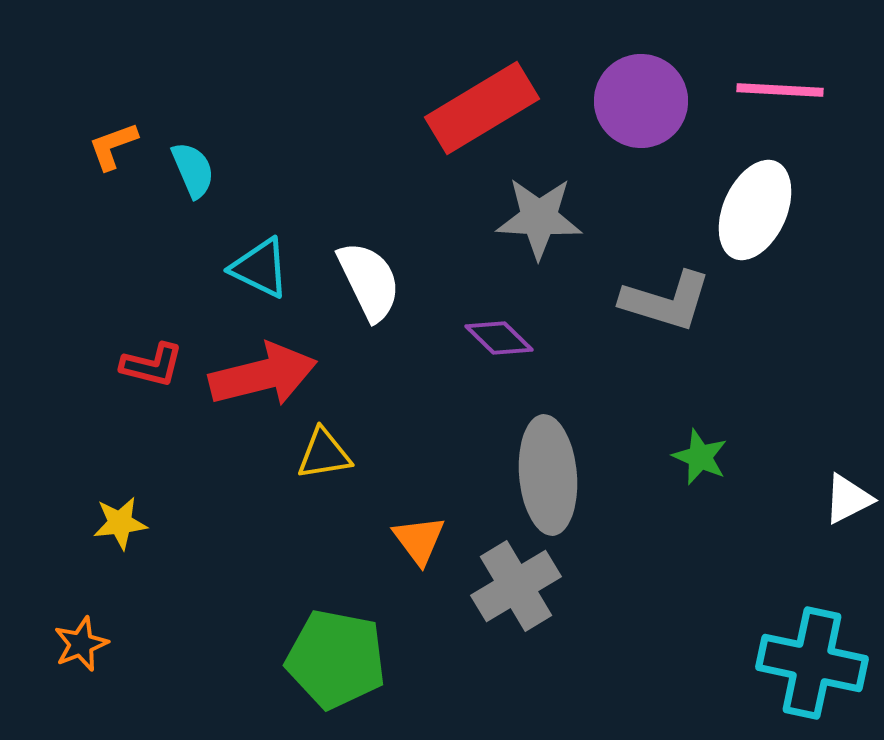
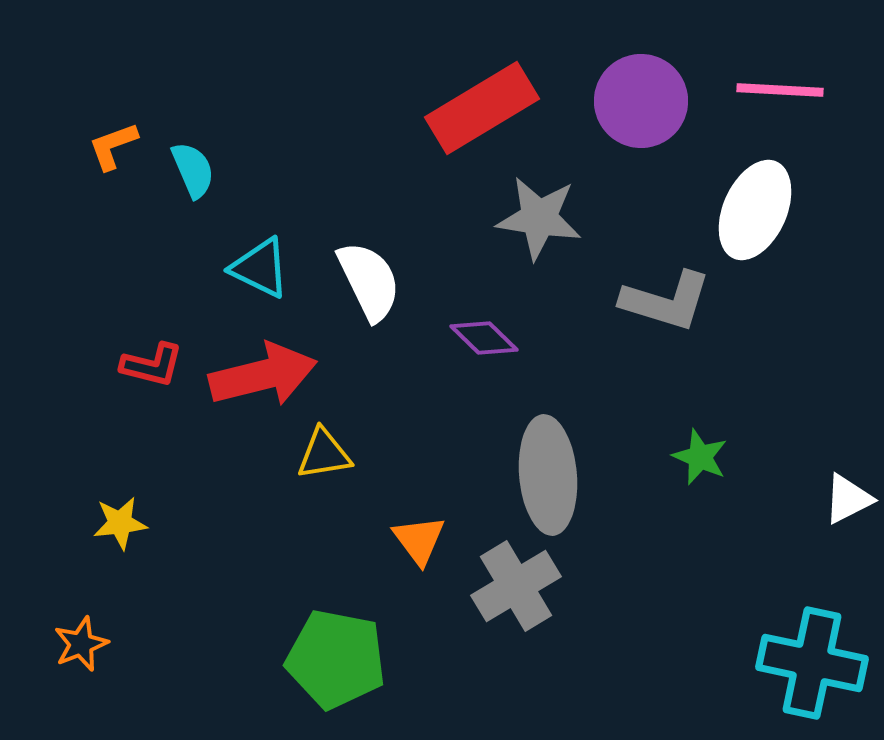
gray star: rotated 6 degrees clockwise
purple diamond: moved 15 px left
